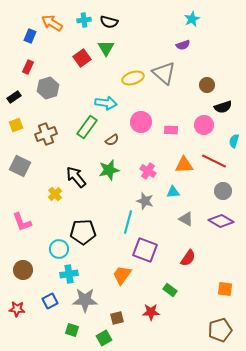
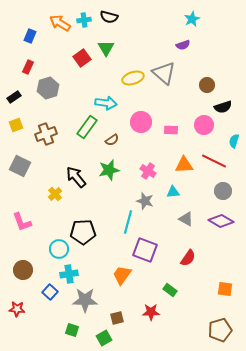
black semicircle at (109, 22): moved 5 px up
orange arrow at (52, 23): moved 8 px right
blue square at (50, 301): moved 9 px up; rotated 21 degrees counterclockwise
